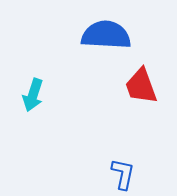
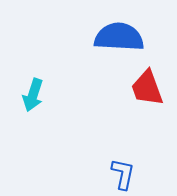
blue semicircle: moved 13 px right, 2 px down
red trapezoid: moved 6 px right, 2 px down
